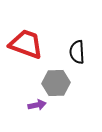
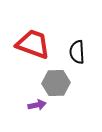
red trapezoid: moved 7 px right
